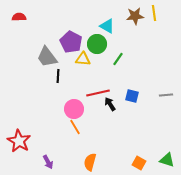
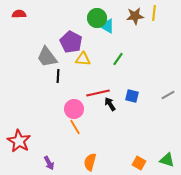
yellow line: rotated 14 degrees clockwise
red semicircle: moved 3 px up
green circle: moved 26 px up
gray line: moved 2 px right; rotated 24 degrees counterclockwise
purple arrow: moved 1 px right, 1 px down
